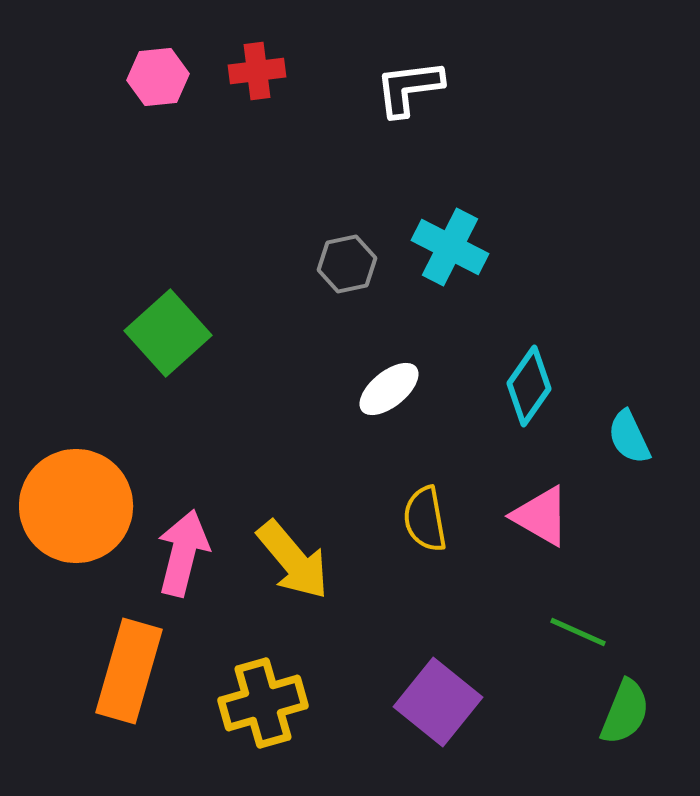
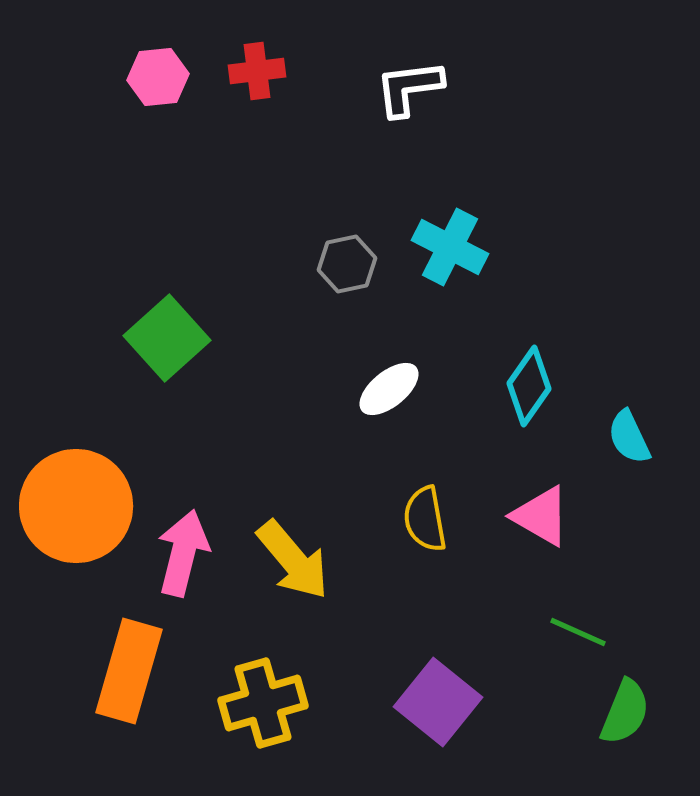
green square: moved 1 px left, 5 px down
